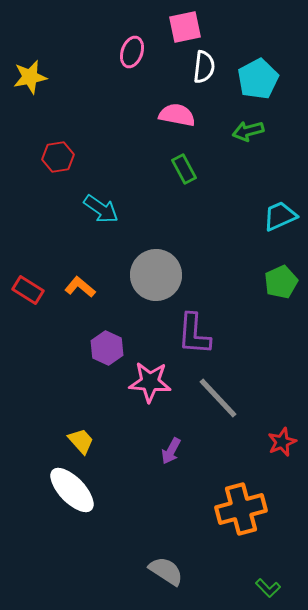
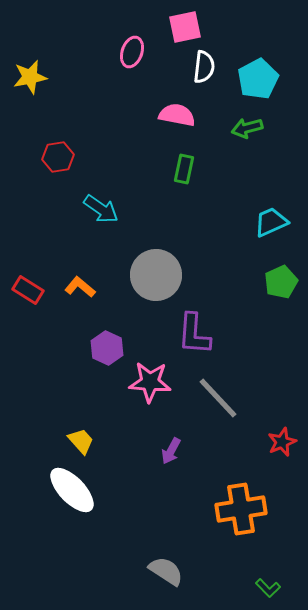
green arrow: moved 1 px left, 3 px up
green rectangle: rotated 40 degrees clockwise
cyan trapezoid: moved 9 px left, 6 px down
orange cross: rotated 6 degrees clockwise
